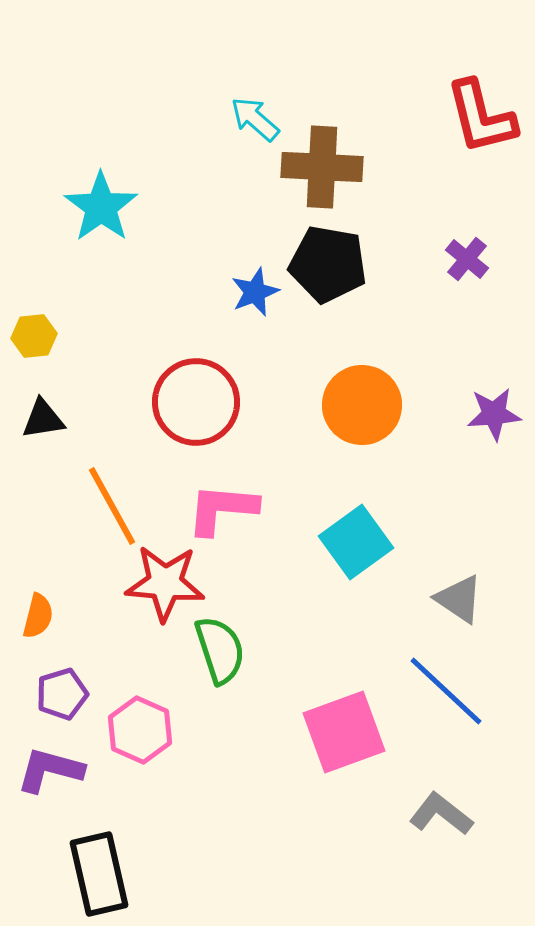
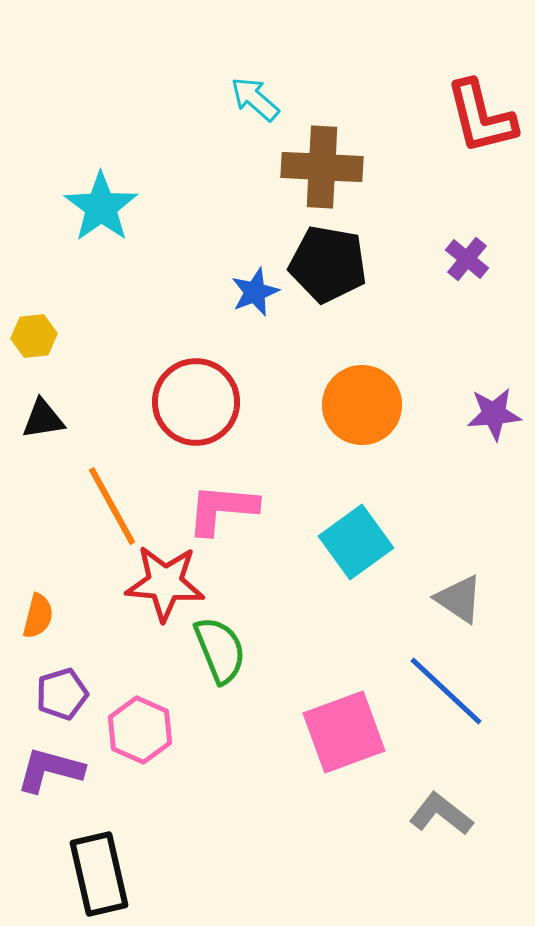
cyan arrow: moved 20 px up
green semicircle: rotated 4 degrees counterclockwise
